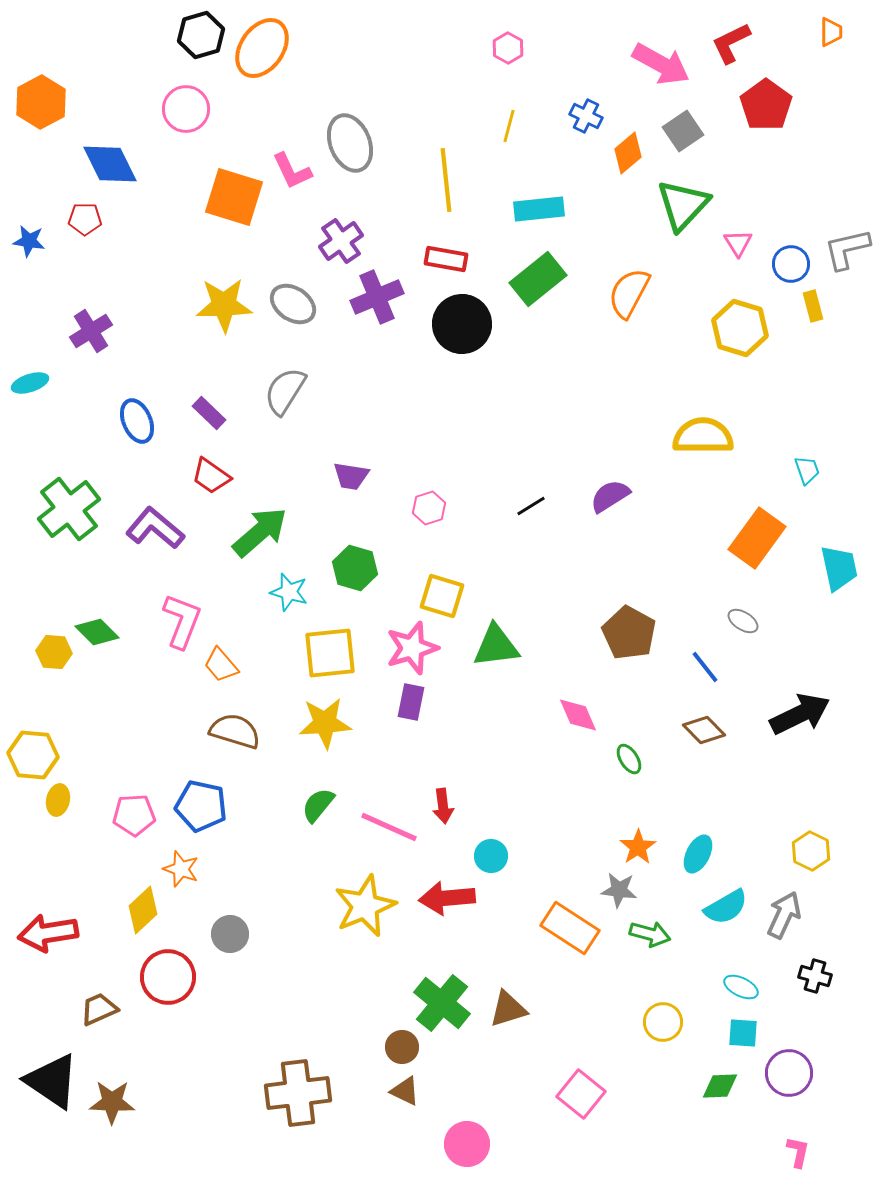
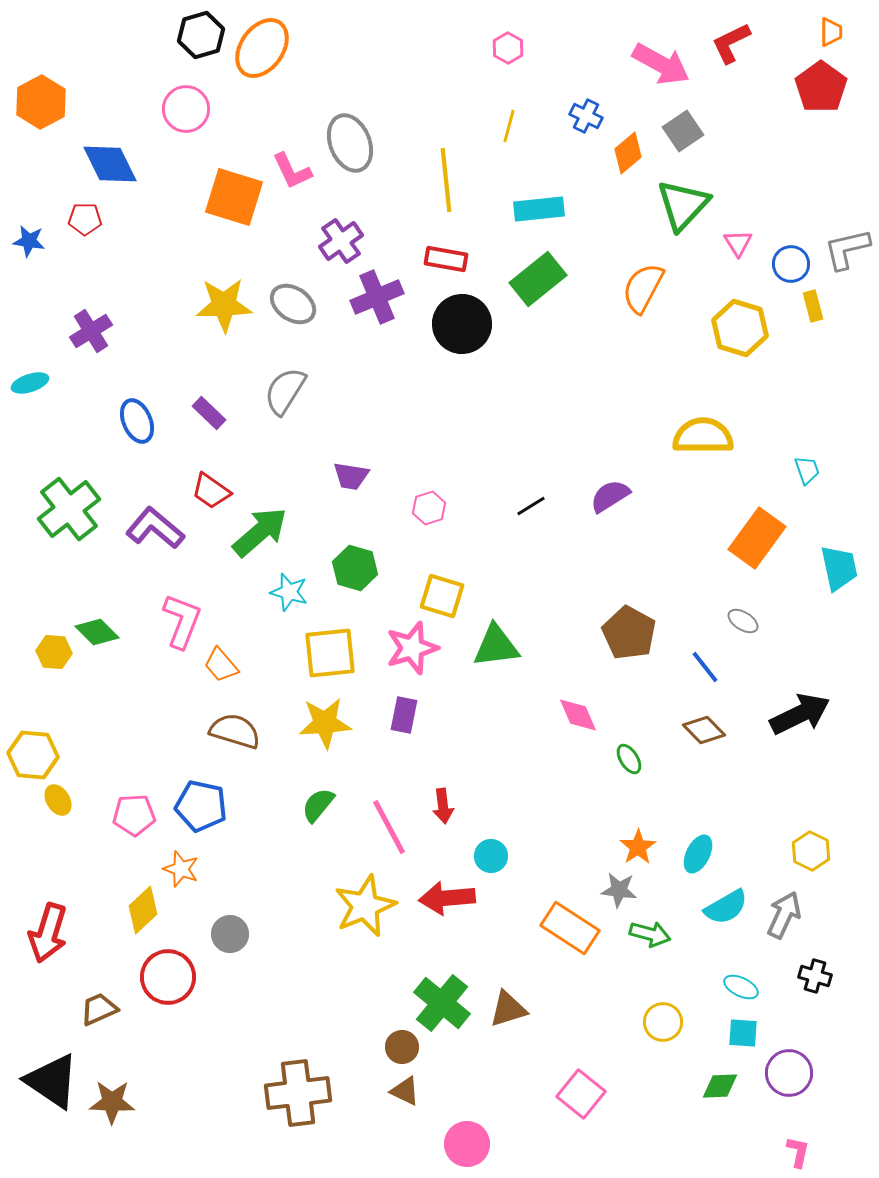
red pentagon at (766, 105): moved 55 px right, 18 px up
orange semicircle at (629, 293): moved 14 px right, 5 px up
red trapezoid at (211, 476): moved 15 px down
purple rectangle at (411, 702): moved 7 px left, 13 px down
yellow ellipse at (58, 800): rotated 44 degrees counterclockwise
pink line at (389, 827): rotated 38 degrees clockwise
red arrow at (48, 933): rotated 64 degrees counterclockwise
